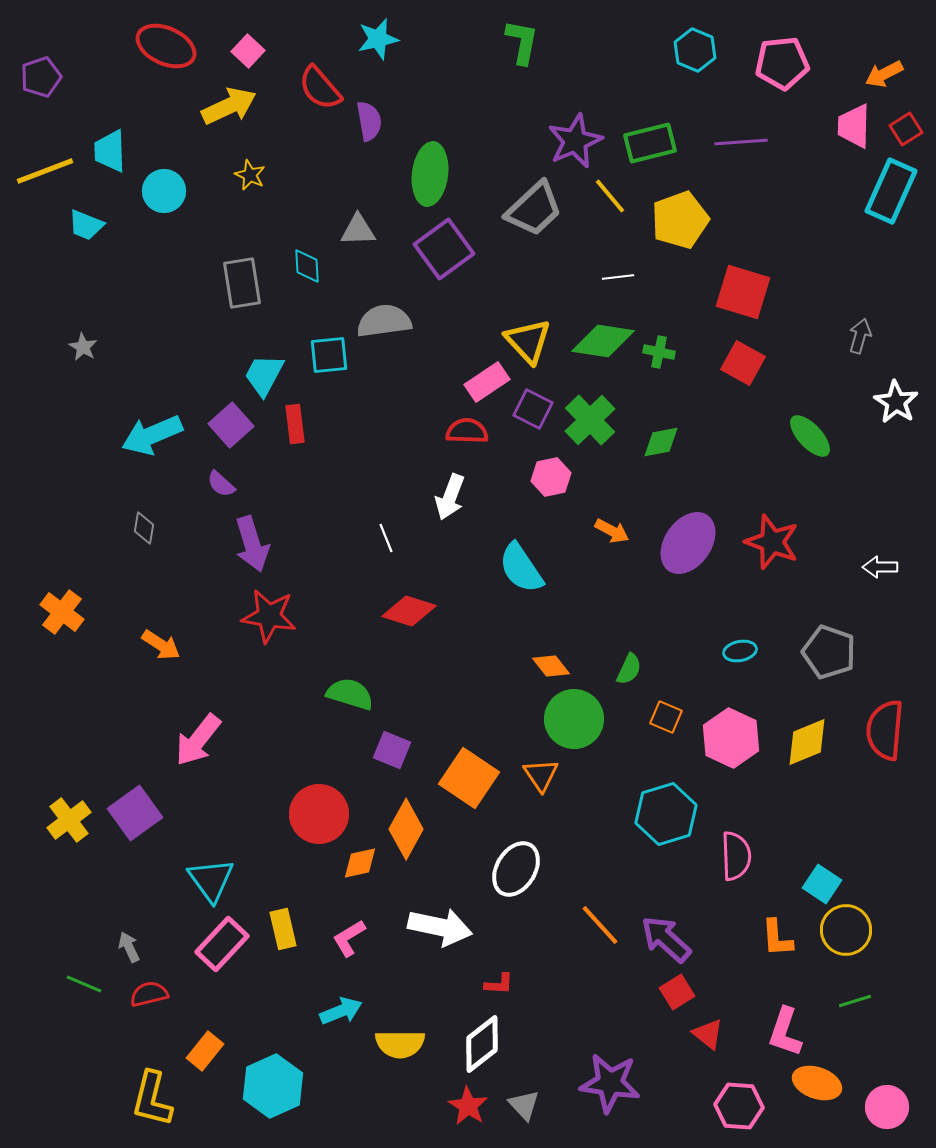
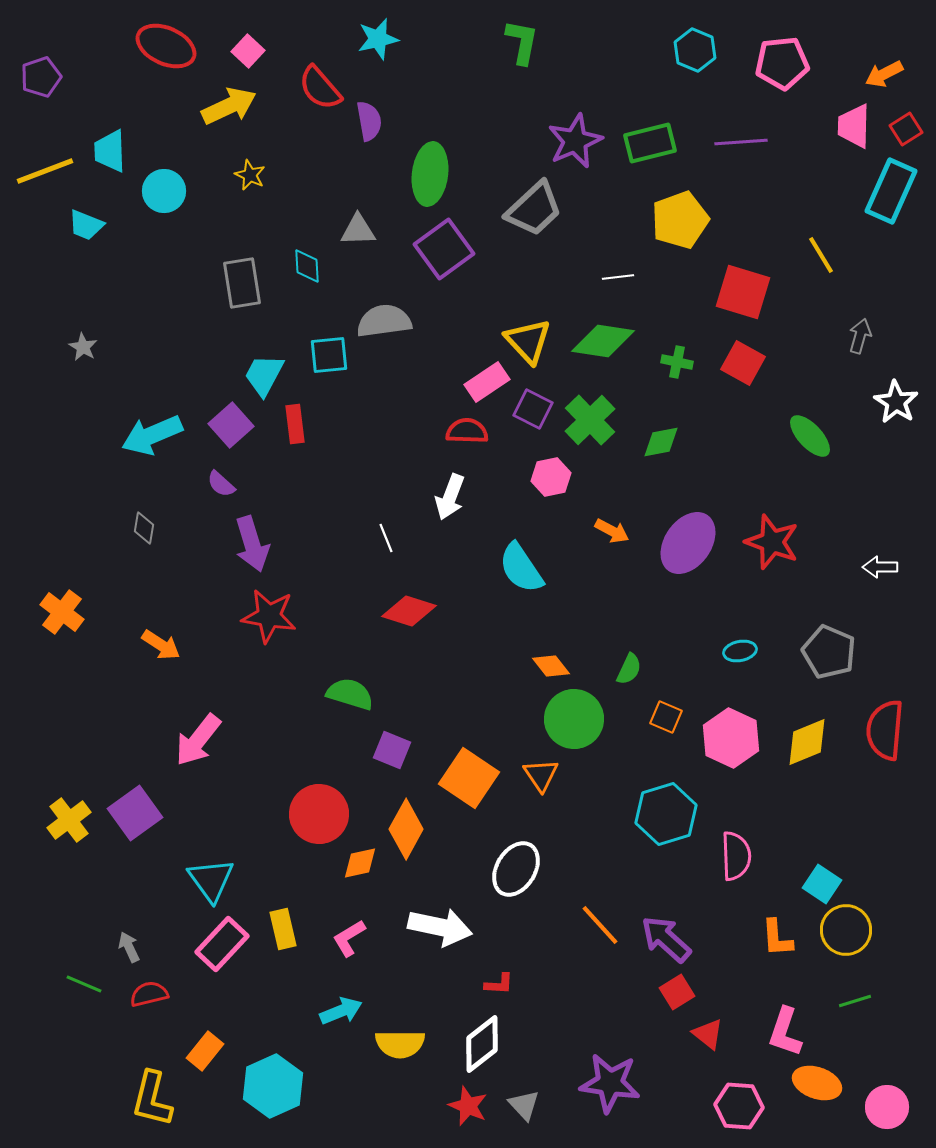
yellow line at (610, 196): moved 211 px right, 59 px down; rotated 9 degrees clockwise
green cross at (659, 352): moved 18 px right, 10 px down
gray pentagon at (829, 652): rotated 4 degrees clockwise
red star at (468, 1106): rotated 9 degrees counterclockwise
